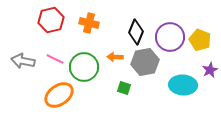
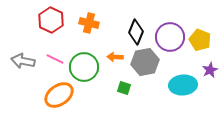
red hexagon: rotated 20 degrees counterclockwise
cyan ellipse: rotated 8 degrees counterclockwise
